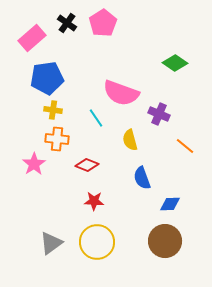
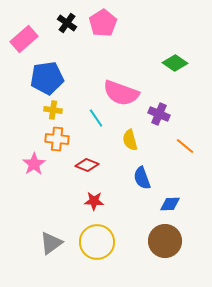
pink rectangle: moved 8 px left, 1 px down
